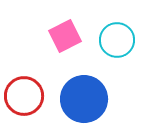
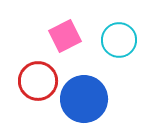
cyan circle: moved 2 px right
red circle: moved 14 px right, 15 px up
